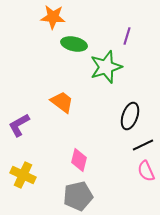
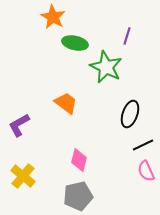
orange star: rotated 25 degrees clockwise
green ellipse: moved 1 px right, 1 px up
green star: rotated 28 degrees counterclockwise
orange trapezoid: moved 4 px right, 1 px down
black ellipse: moved 2 px up
yellow cross: moved 1 px down; rotated 15 degrees clockwise
